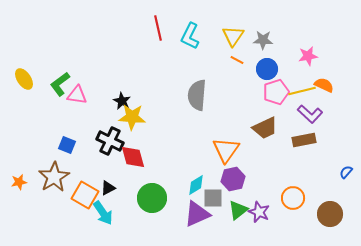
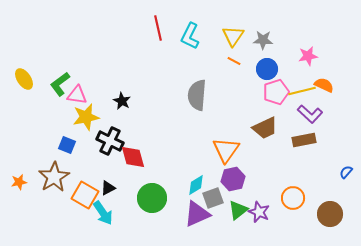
orange line: moved 3 px left, 1 px down
yellow star: moved 46 px left; rotated 16 degrees counterclockwise
gray square: rotated 20 degrees counterclockwise
